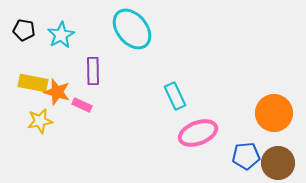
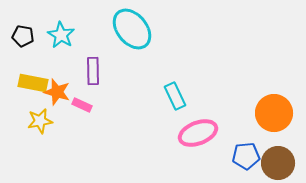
black pentagon: moved 1 px left, 6 px down
cyan star: rotated 12 degrees counterclockwise
